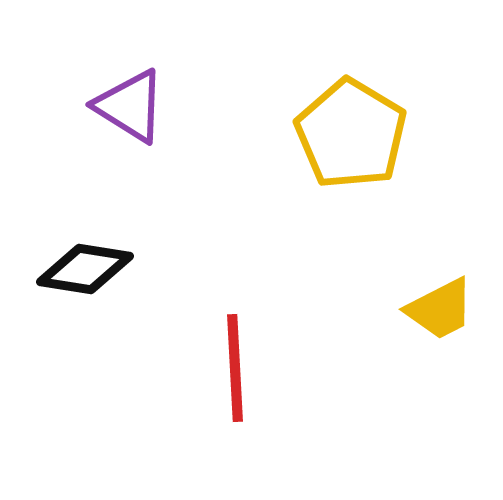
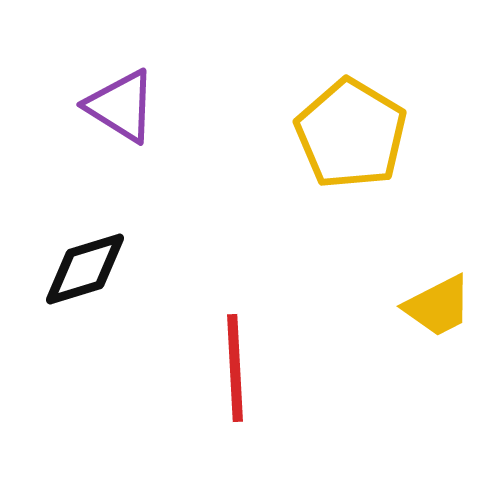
purple triangle: moved 9 px left
black diamond: rotated 26 degrees counterclockwise
yellow trapezoid: moved 2 px left, 3 px up
